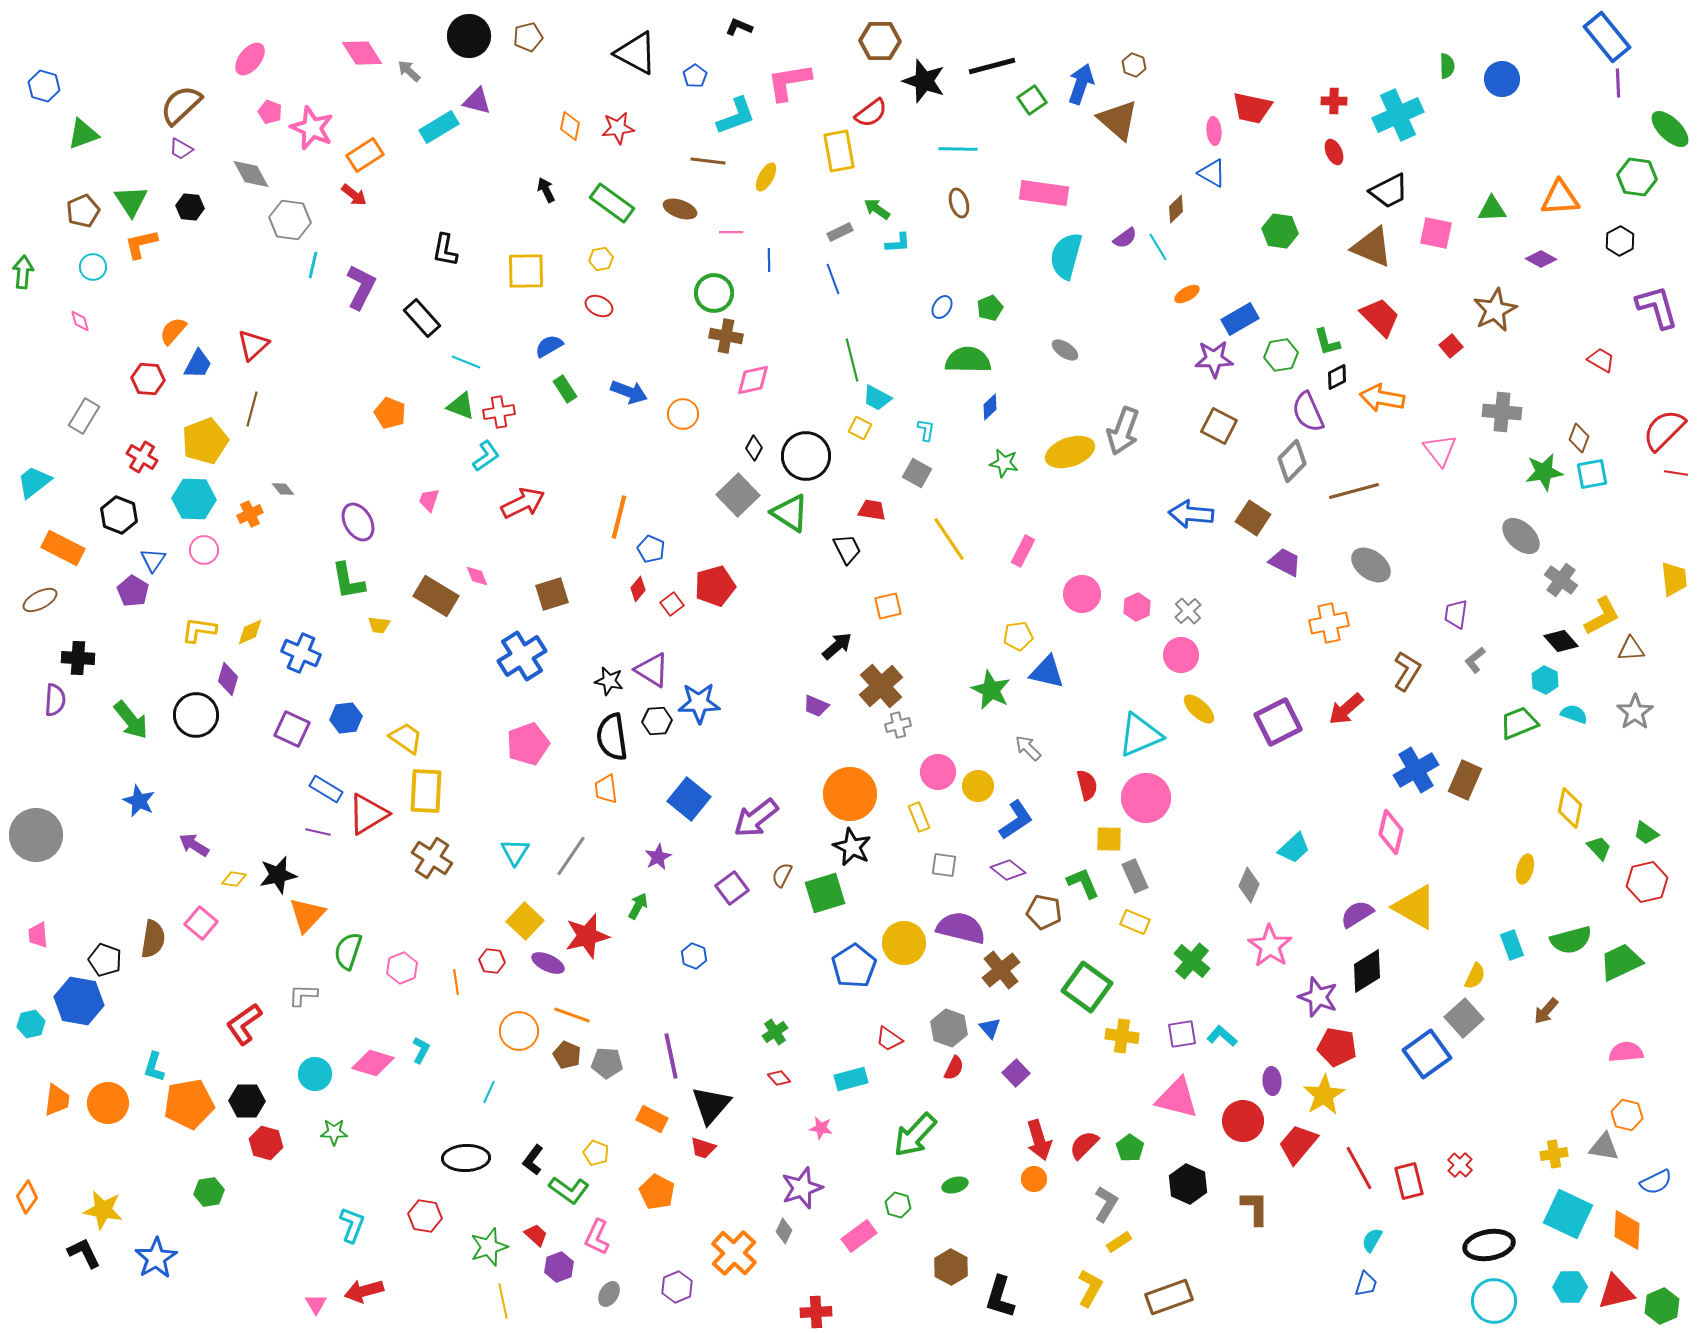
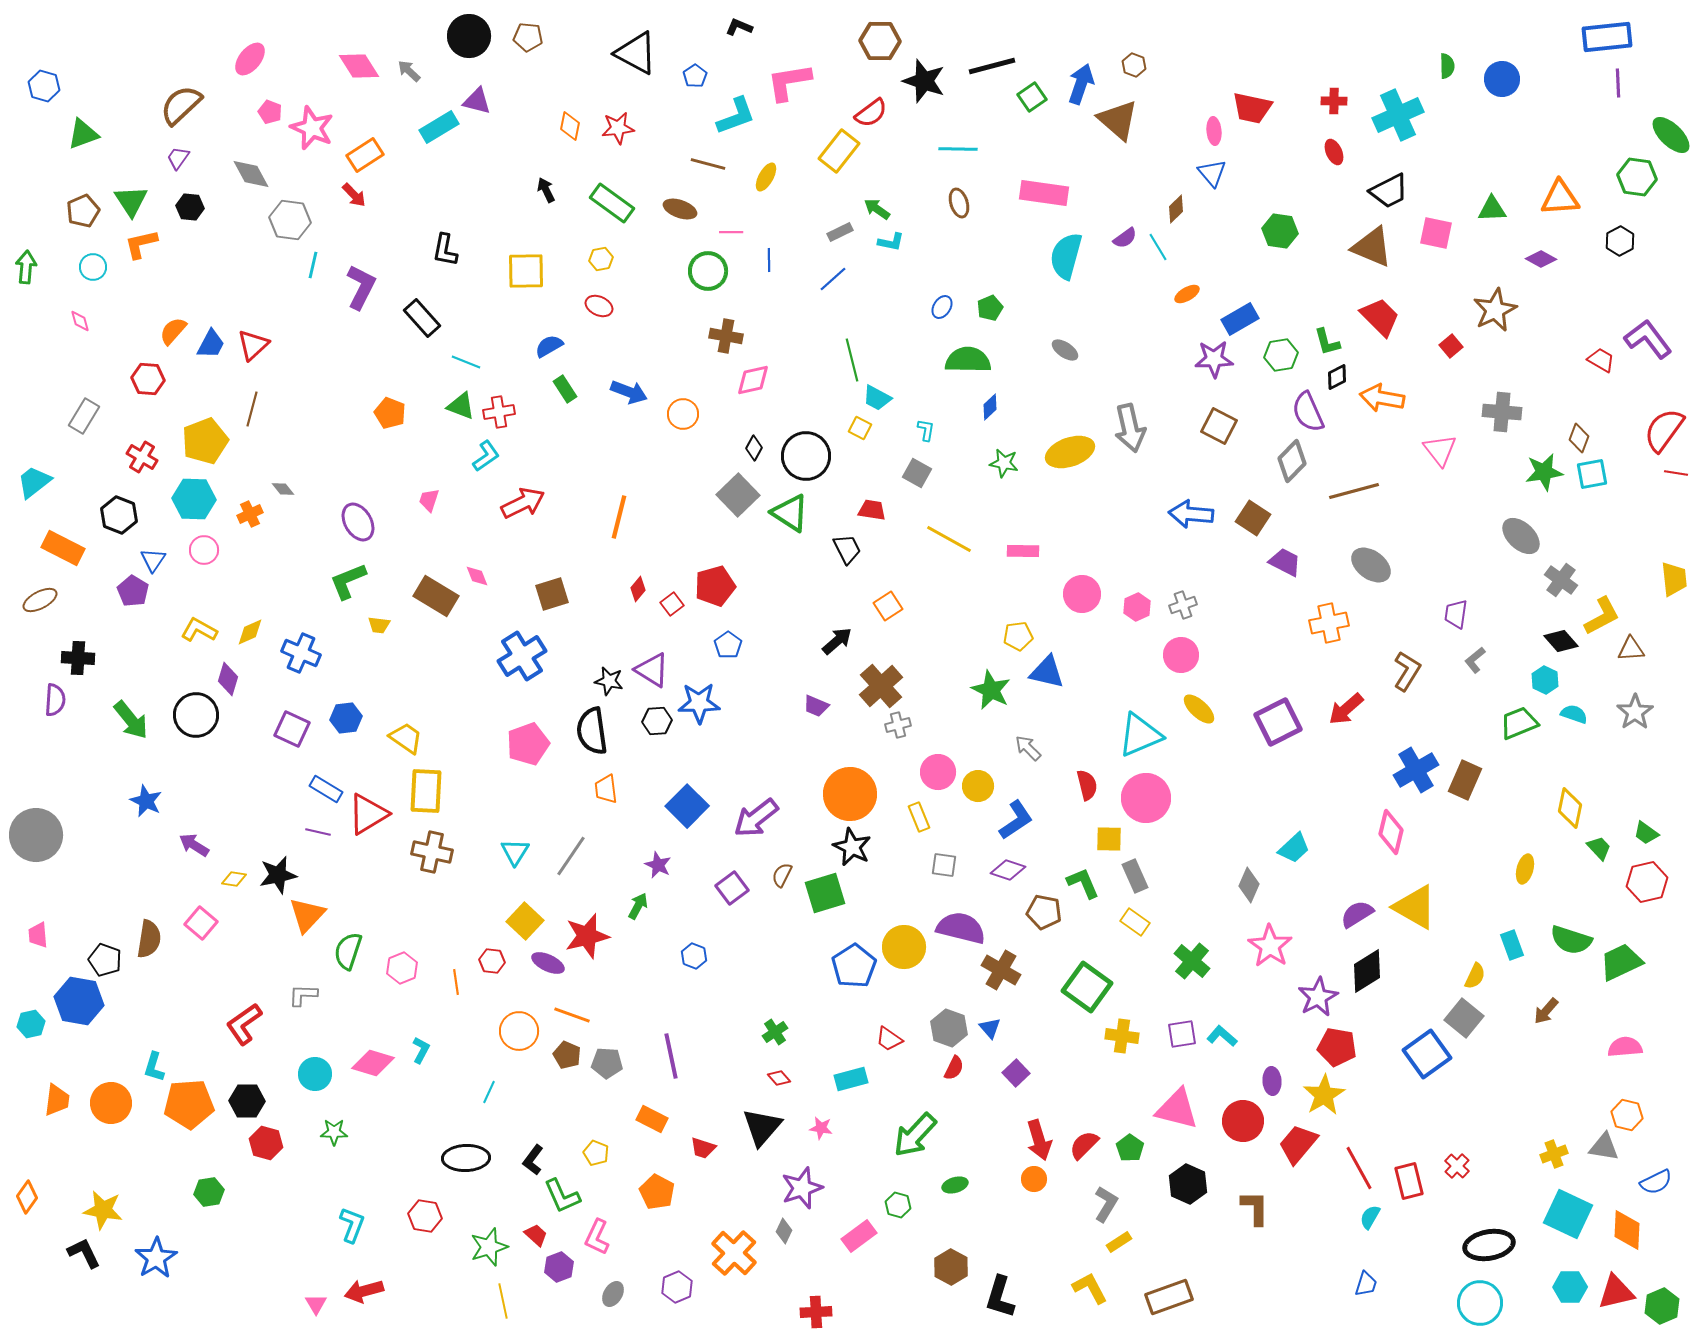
brown pentagon at (528, 37): rotated 20 degrees clockwise
blue rectangle at (1607, 37): rotated 57 degrees counterclockwise
pink diamond at (362, 53): moved 3 px left, 13 px down
green square at (1032, 100): moved 3 px up
green ellipse at (1670, 129): moved 1 px right, 6 px down
purple trapezoid at (181, 149): moved 3 px left, 9 px down; rotated 95 degrees clockwise
yellow rectangle at (839, 151): rotated 48 degrees clockwise
brown line at (708, 161): moved 3 px down; rotated 8 degrees clockwise
blue triangle at (1212, 173): rotated 20 degrees clockwise
red arrow at (354, 195): rotated 8 degrees clockwise
cyan L-shape at (898, 243): moved 7 px left, 1 px up; rotated 16 degrees clockwise
green arrow at (23, 272): moved 3 px right, 5 px up
blue line at (833, 279): rotated 68 degrees clockwise
green circle at (714, 293): moved 6 px left, 22 px up
purple L-shape at (1657, 307): moved 9 px left, 32 px down; rotated 21 degrees counterclockwise
blue trapezoid at (198, 364): moved 13 px right, 20 px up
red semicircle at (1664, 430): rotated 9 degrees counterclockwise
gray arrow at (1123, 431): moved 7 px right, 3 px up; rotated 33 degrees counterclockwise
yellow line at (949, 539): rotated 27 degrees counterclockwise
blue pentagon at (651, 549): moved 77 px right, 96 px down; rotated 12 degrees clockwise
pink rectangle at (1023, 551): rotated 64 degrees clockwise
green L-shape at (348, 581): rotated 78 degrees clockwise
orange square at (888, 606): rotated 20 degrees counterclockwise
gray cross at (1188, 611): moved 5 px left, 6 px up; rotated 24 degrees clockwise
yellow L-shape at (199, 630): rotated 21 degrees clockwise
black arrow at (837, 646): moved 5 px up
black semicircle at (612, 737): moved 20 px left, 6 px up
blue square at (689, 799): moved 2 px left, 7 px down; rotated 6 degrees clockwise
blue star at (139, 801): moved 7 px right
purple star at (658, 857): moved 8 px down; rotated 20 degrees counterclockwise
brown cross at (432, 858): moved 6 px up; rotated 21 degrees counterclockwise
purple diamond at (1008, 870): rotated 20 degrees counterclockwise
yellow rectangle at (1135, 922): rotated 12 degrees clockwise
brown semicircle at (153, 939): moved 4 px left
green semicircle at (1571, 940): rotated 33 degrees clockwise
yellow circle at (904, 943): moved 4 px down
brown cross at (1001, 970): rotated 21 degrees counterclockwise
purple star at (1318, 997): rotated 24 degrees clockwise
gray square at (1464, 1018): rotated 9 degrees counterclockwise
pink semicircle at (1626, 1052): moved 1 px left, 5 px up
pink triangle at (1177, 1098): moved 11 px down
orange circle at (108, 1103): moved 3 px right
orange pentagon at (189, 1104): rotated 6 degrees clockwise
black triangle at (711, 1105): moved 51 px right, 22 px down
yellow cross at (1554, 1154): rotated 12 degrees counterclockwise
red cross at (1460, 1165): moved 3 px left, 1 px down
green L-shape at (569, 1190): moved 7 px left, 6 px down; rotated 30 degrees clockwise
cyan semicircle at (1372, 1240): moved 2 px left, 23 px up
yellow L-shape at (1090, 1288): rotated 57 degrees counterclockwise
gray ellipse at (609, 1294): moved 4 px right
cyan circle at (1494, 1301): moved 14 px left, 2 px down
